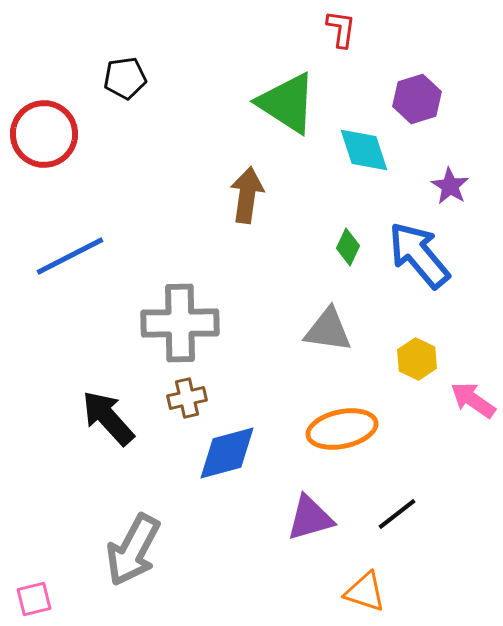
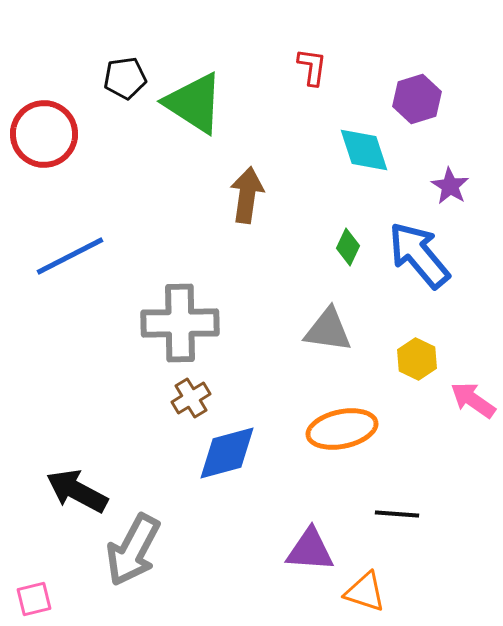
red L-shape: moved 29 px left, 38 px down
green triangle: moved 93 px left
brown cross: moved 4 px right; rotated 18 degrees counterclockwise
black arrow: moved 31 px left, 73 px down; rotated 20 degrees counterclockwise
black line: rotated 42 degrees clockwise
purple triangle: moved 32 px down; rotated 20 degrees clockwise
